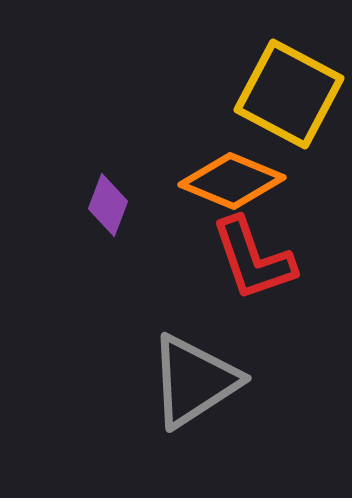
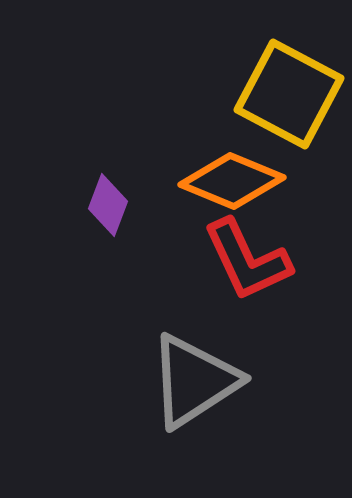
red L-shape: moved 6 px left, 1 px down; rotated 6 degrees counterclockwise
